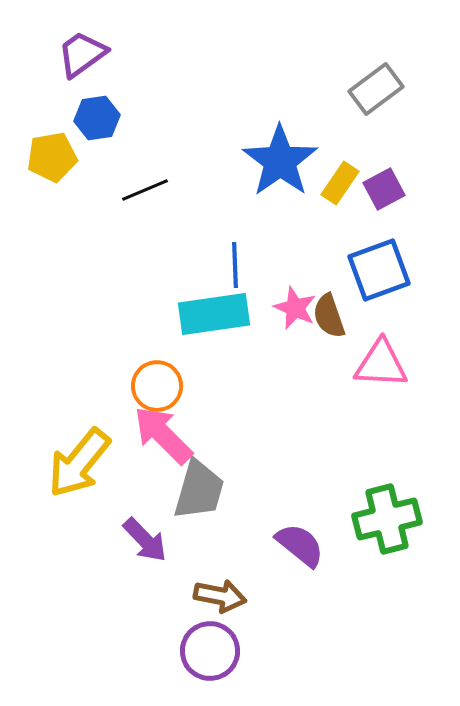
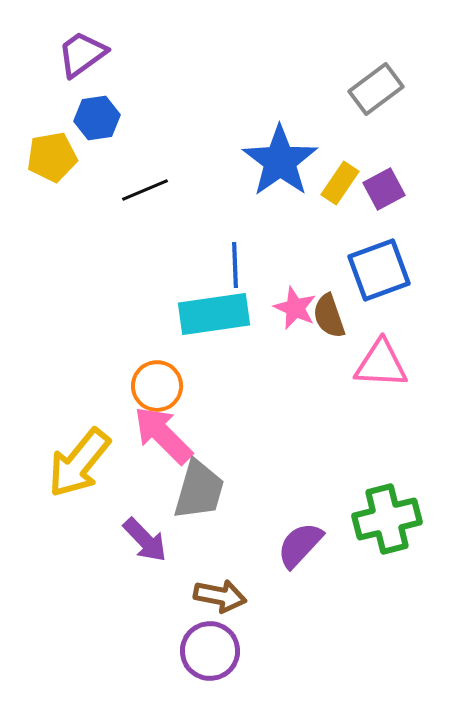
purple semicircle: rotated 86 degrees counterclockwise
